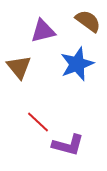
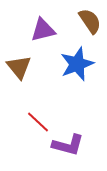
brown semicircle: moved 2 px right; rotated 20 degrees clockwise
purple triangle: moved 1 px up
